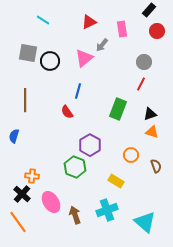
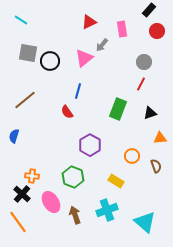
cyan line: moved 22 px left
brown line: rotated 50 degrees clockwise
black triangle: moved 1 px up
orange triangle: moved 8 px right, 6 px down; rotated 24 degrees counterclockwise
orange circle: moved 1 px right, 1 px down
green hexagon: moved 2 px left, 10 px down
